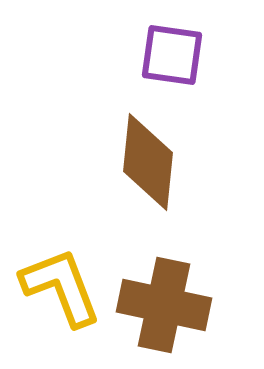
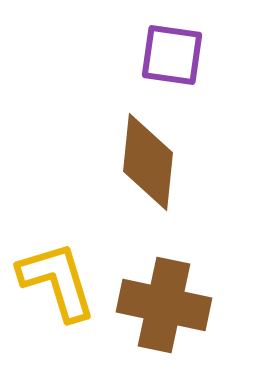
yellow L-shape: moved 4 px left, 6 px up; rotated 4 degrees clockwise
